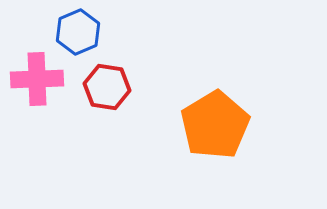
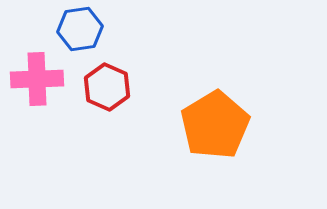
blue hexagon: moved 2 px right, 3 px up; rotated 15 degrees clockwise
red hexagon: rotated 15 degrees clockwise
